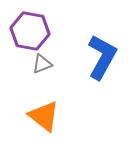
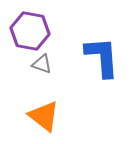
blue L-shape: rotated 33 degrees counterclockwise
gray triangle: rotated 40 degrees clockwise
